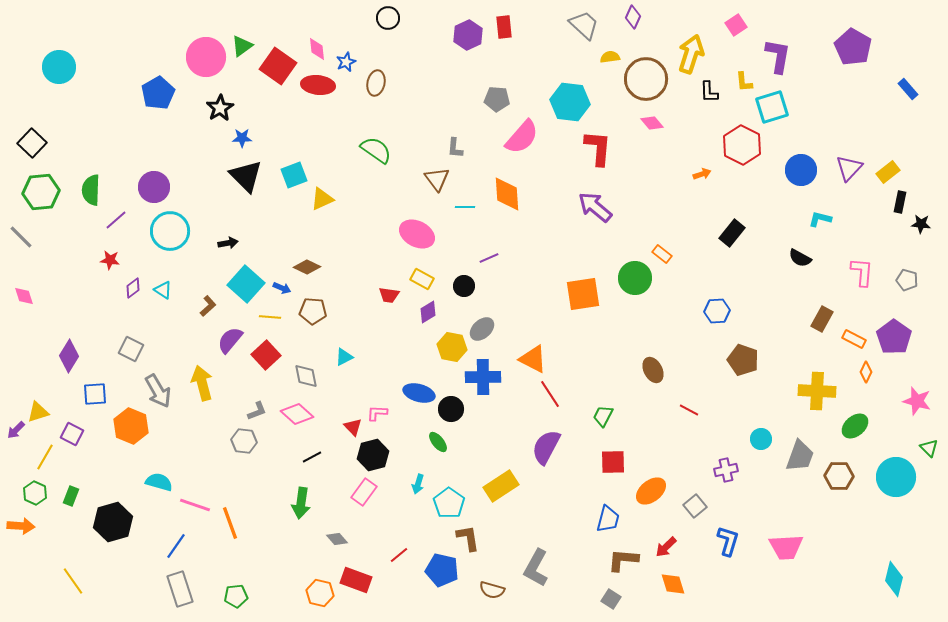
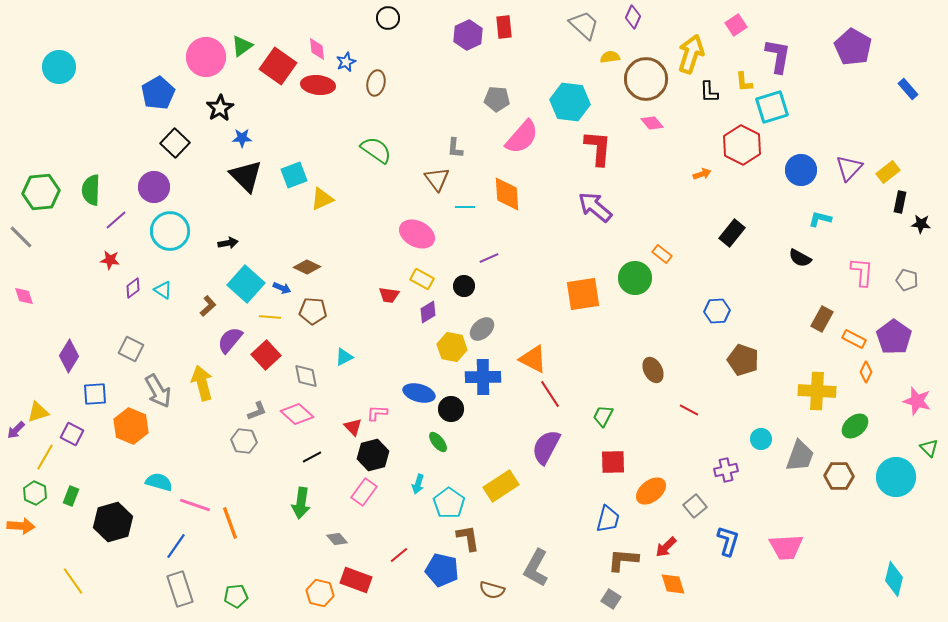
black square at (32, 143): moved 143 px right
